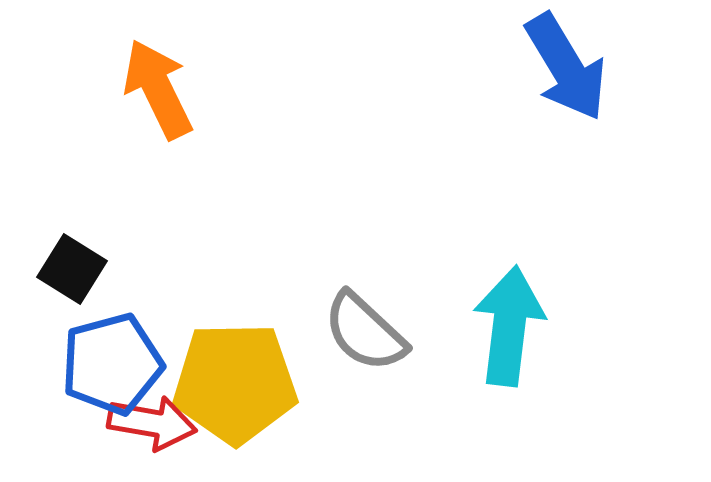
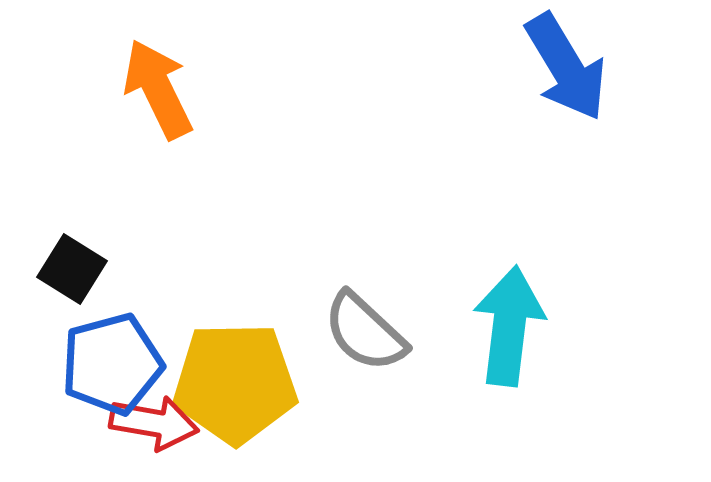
red arrow: moved 2 px right
